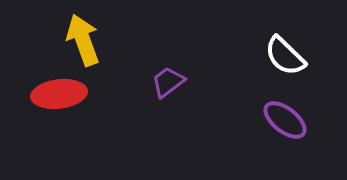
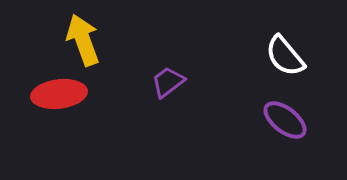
white semicircle: rotated 6 degrees clockwise
